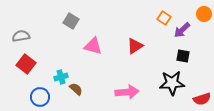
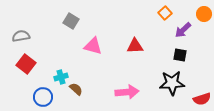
orange square: moved 1 px right, 5 px up; rotated 16 degrees clockwise
purple arrow: moved 1 px right
red triangle: rotated 30 degrees clockwise
black square: moved 3 px left, 1 px up
blue circle: moved 3 px right
